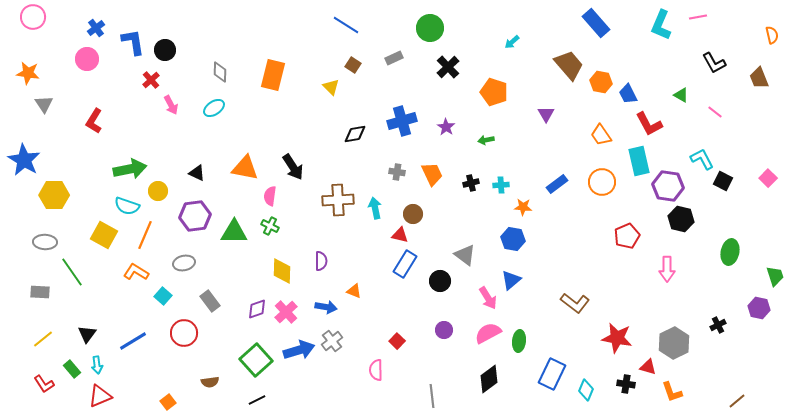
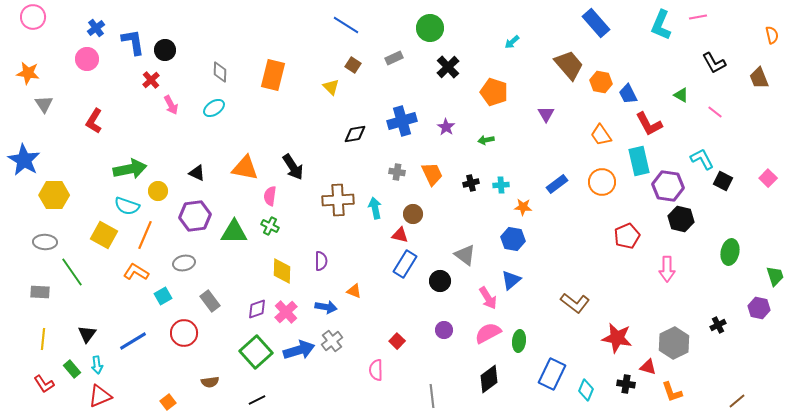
cyan square at (163, 296): rotated 18 degrees clockwise
yellow line at (43, 339): rotated 45 degrees counterclockwise
green square at (256, 360): moved 8 px up
